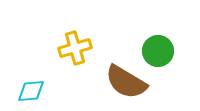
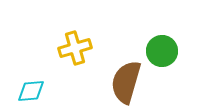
green circle: moved 4 px right
brown semicircle: rotated 75 degrees clockwise
